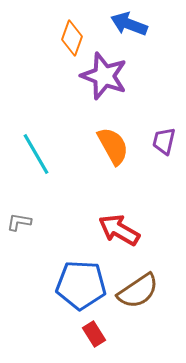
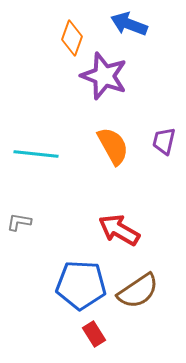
cyan line: rotated 54 degrees counterclockwise
